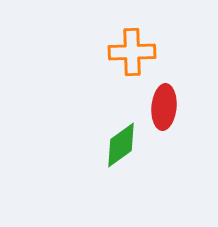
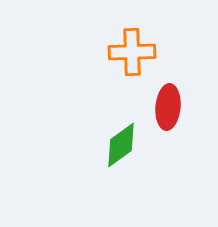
red ellipse: moved 4 px right
